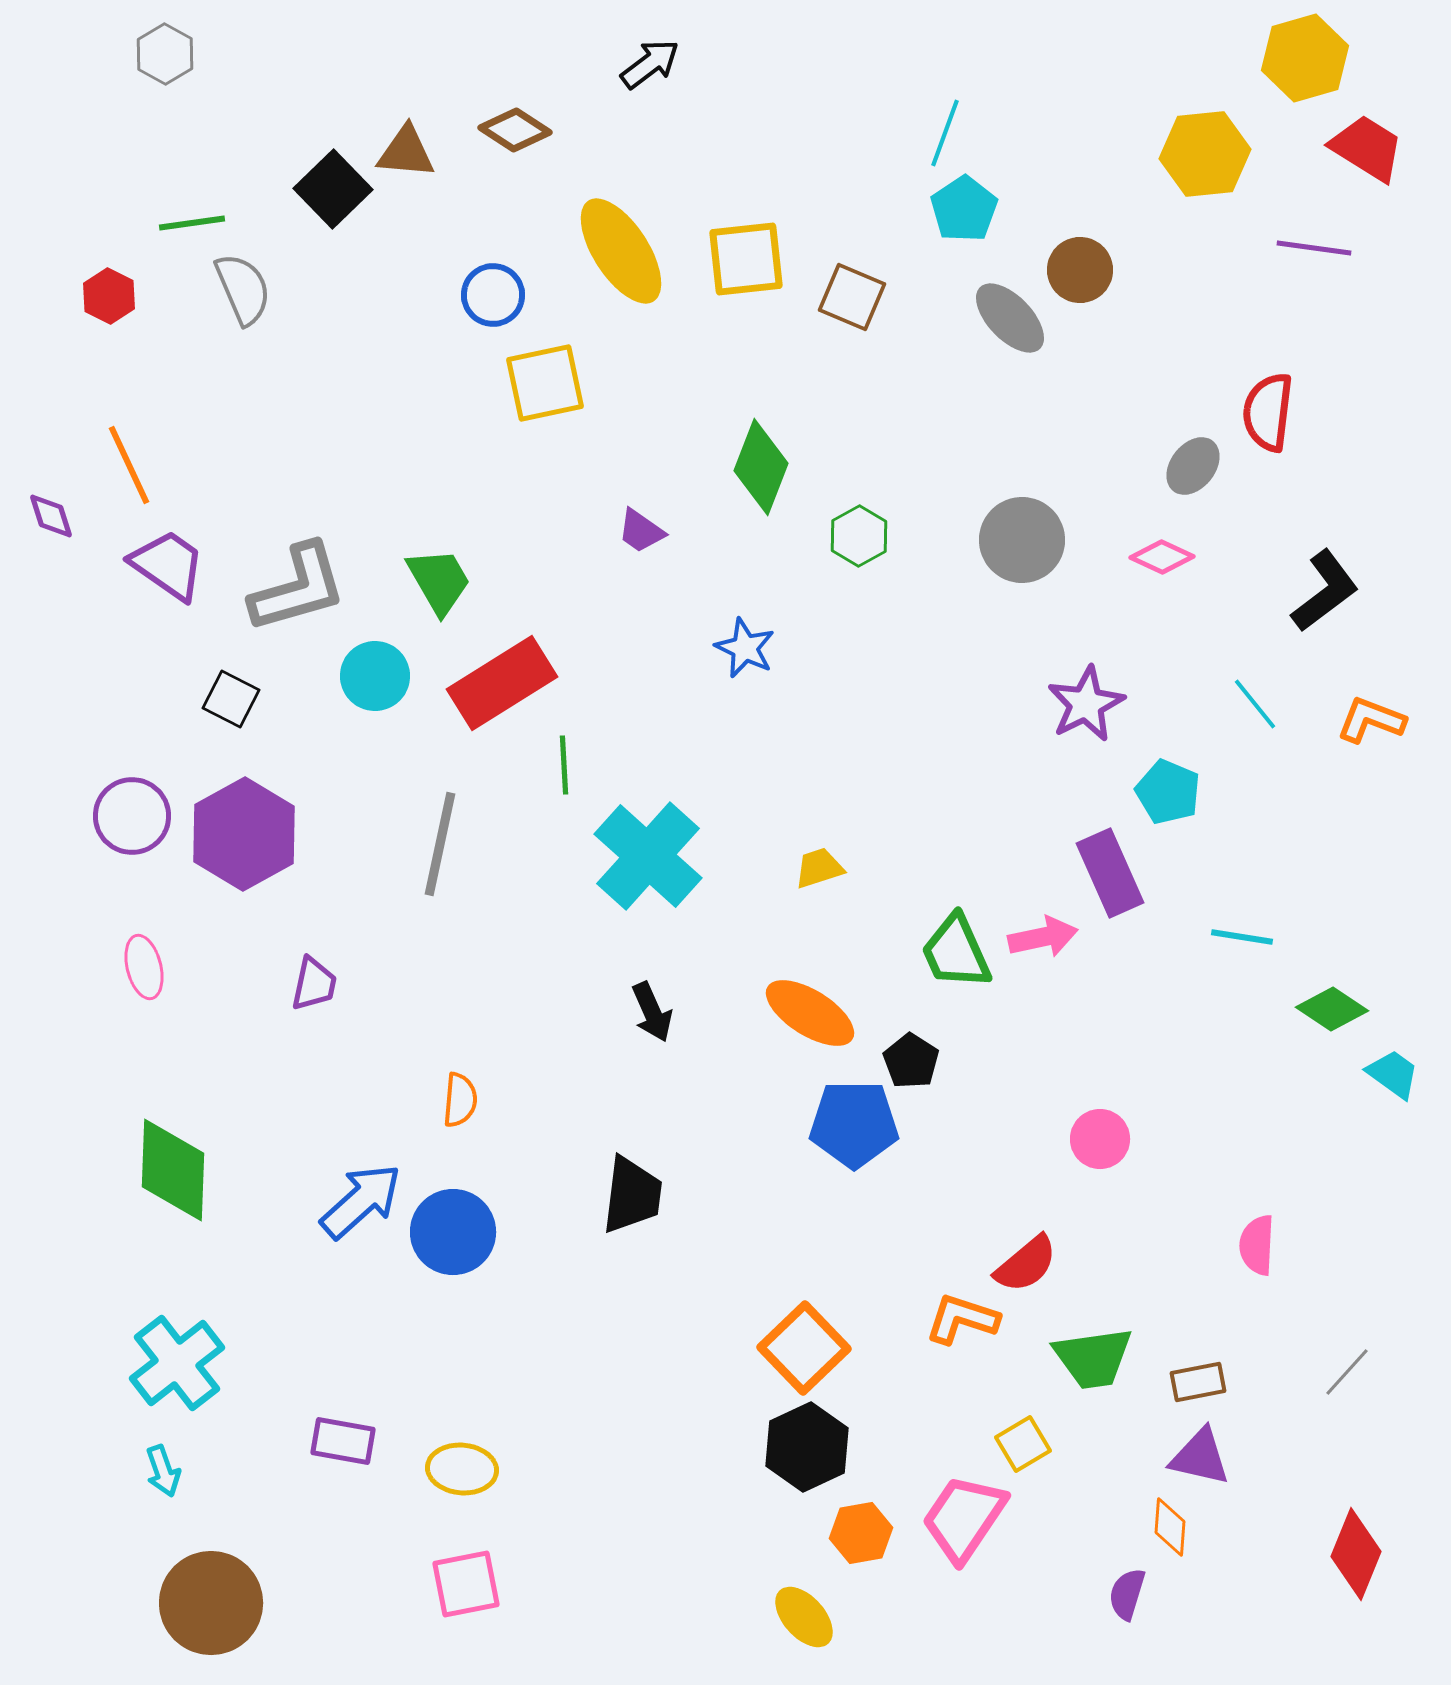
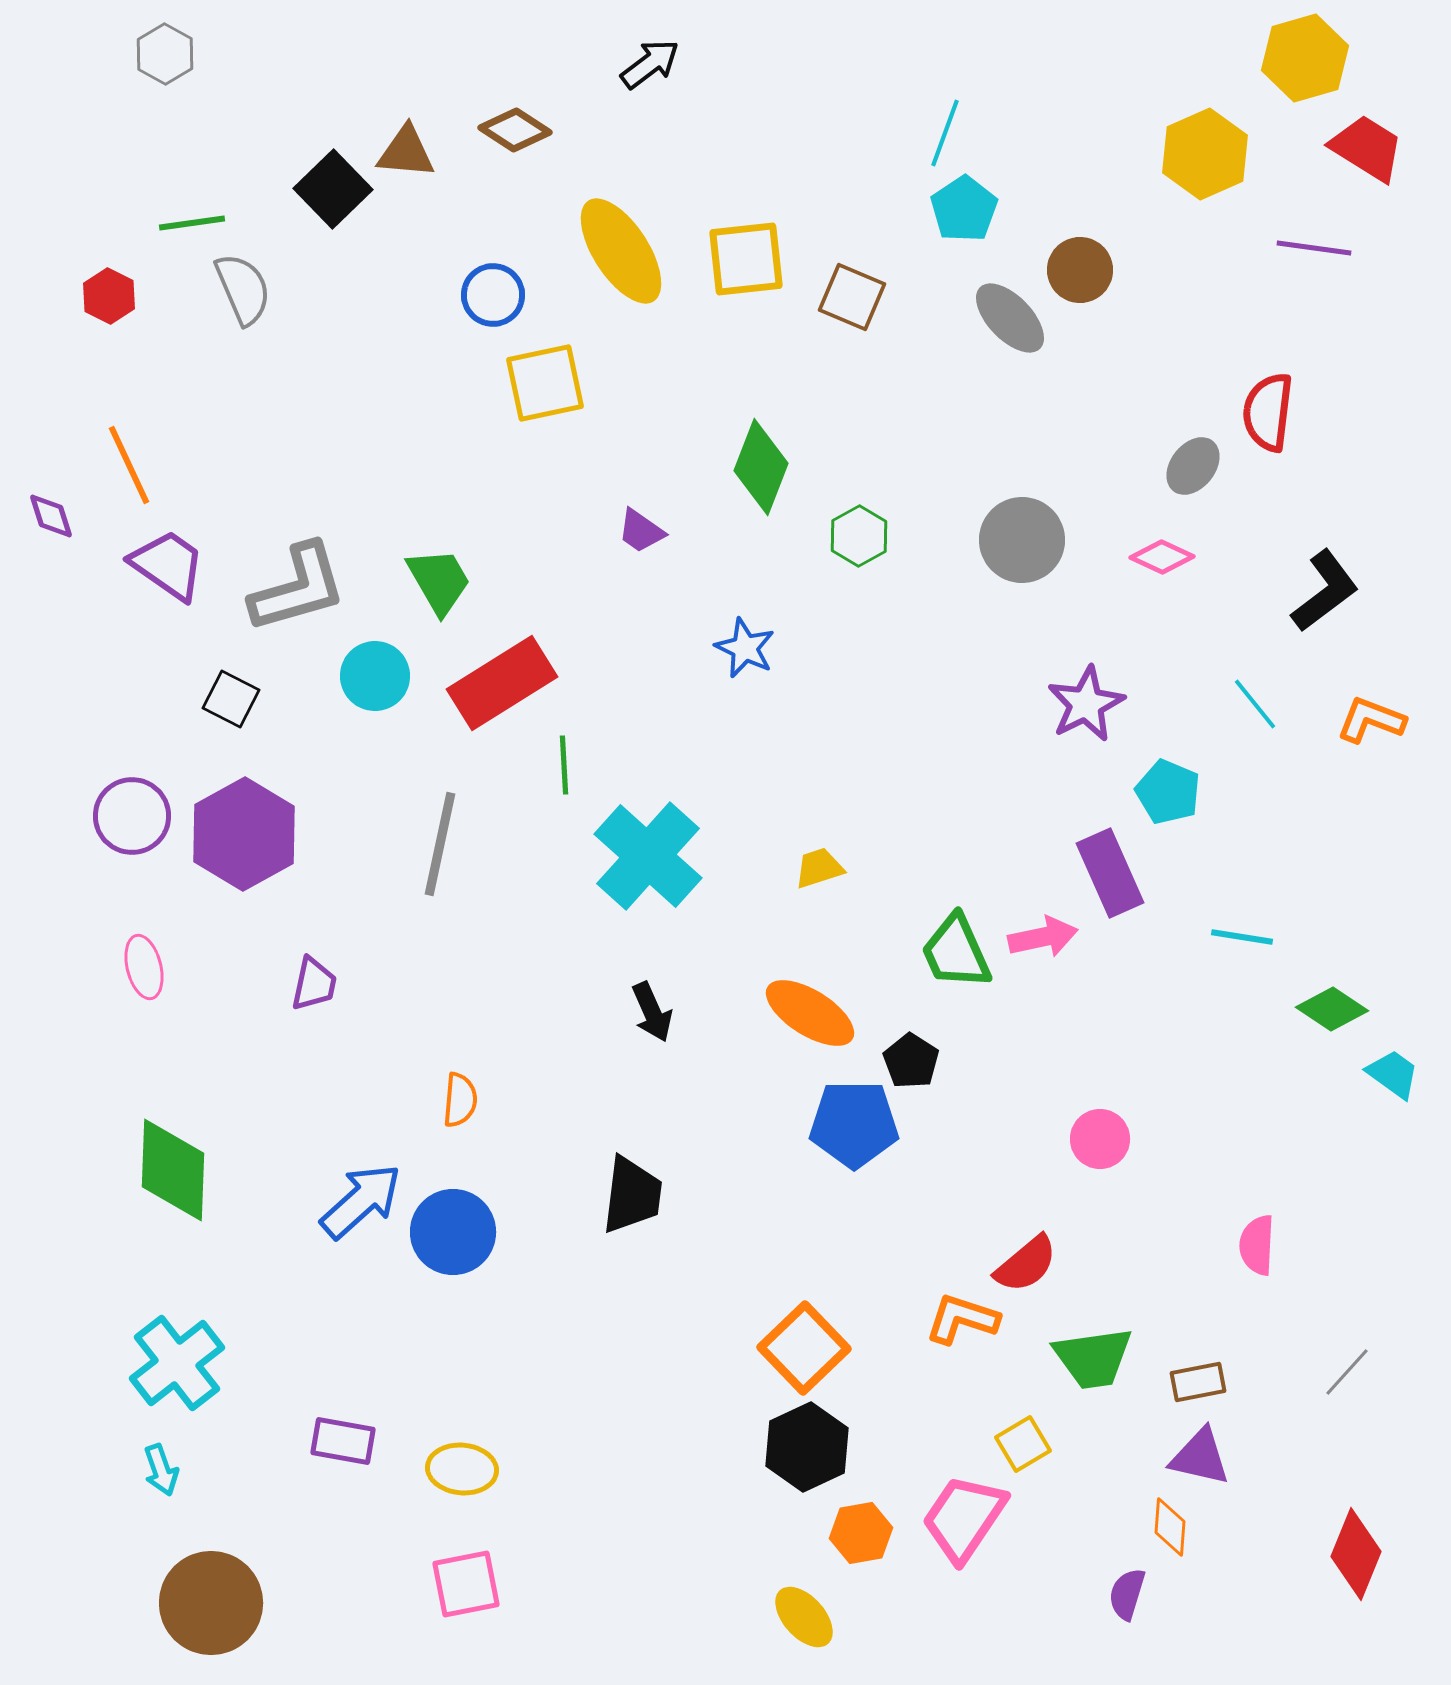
yellow hexagon at (1205, 154): rotated 18 degrees counterclockwise
cyan arrow at (163, 1471): moved 2 px left, 1 px up
